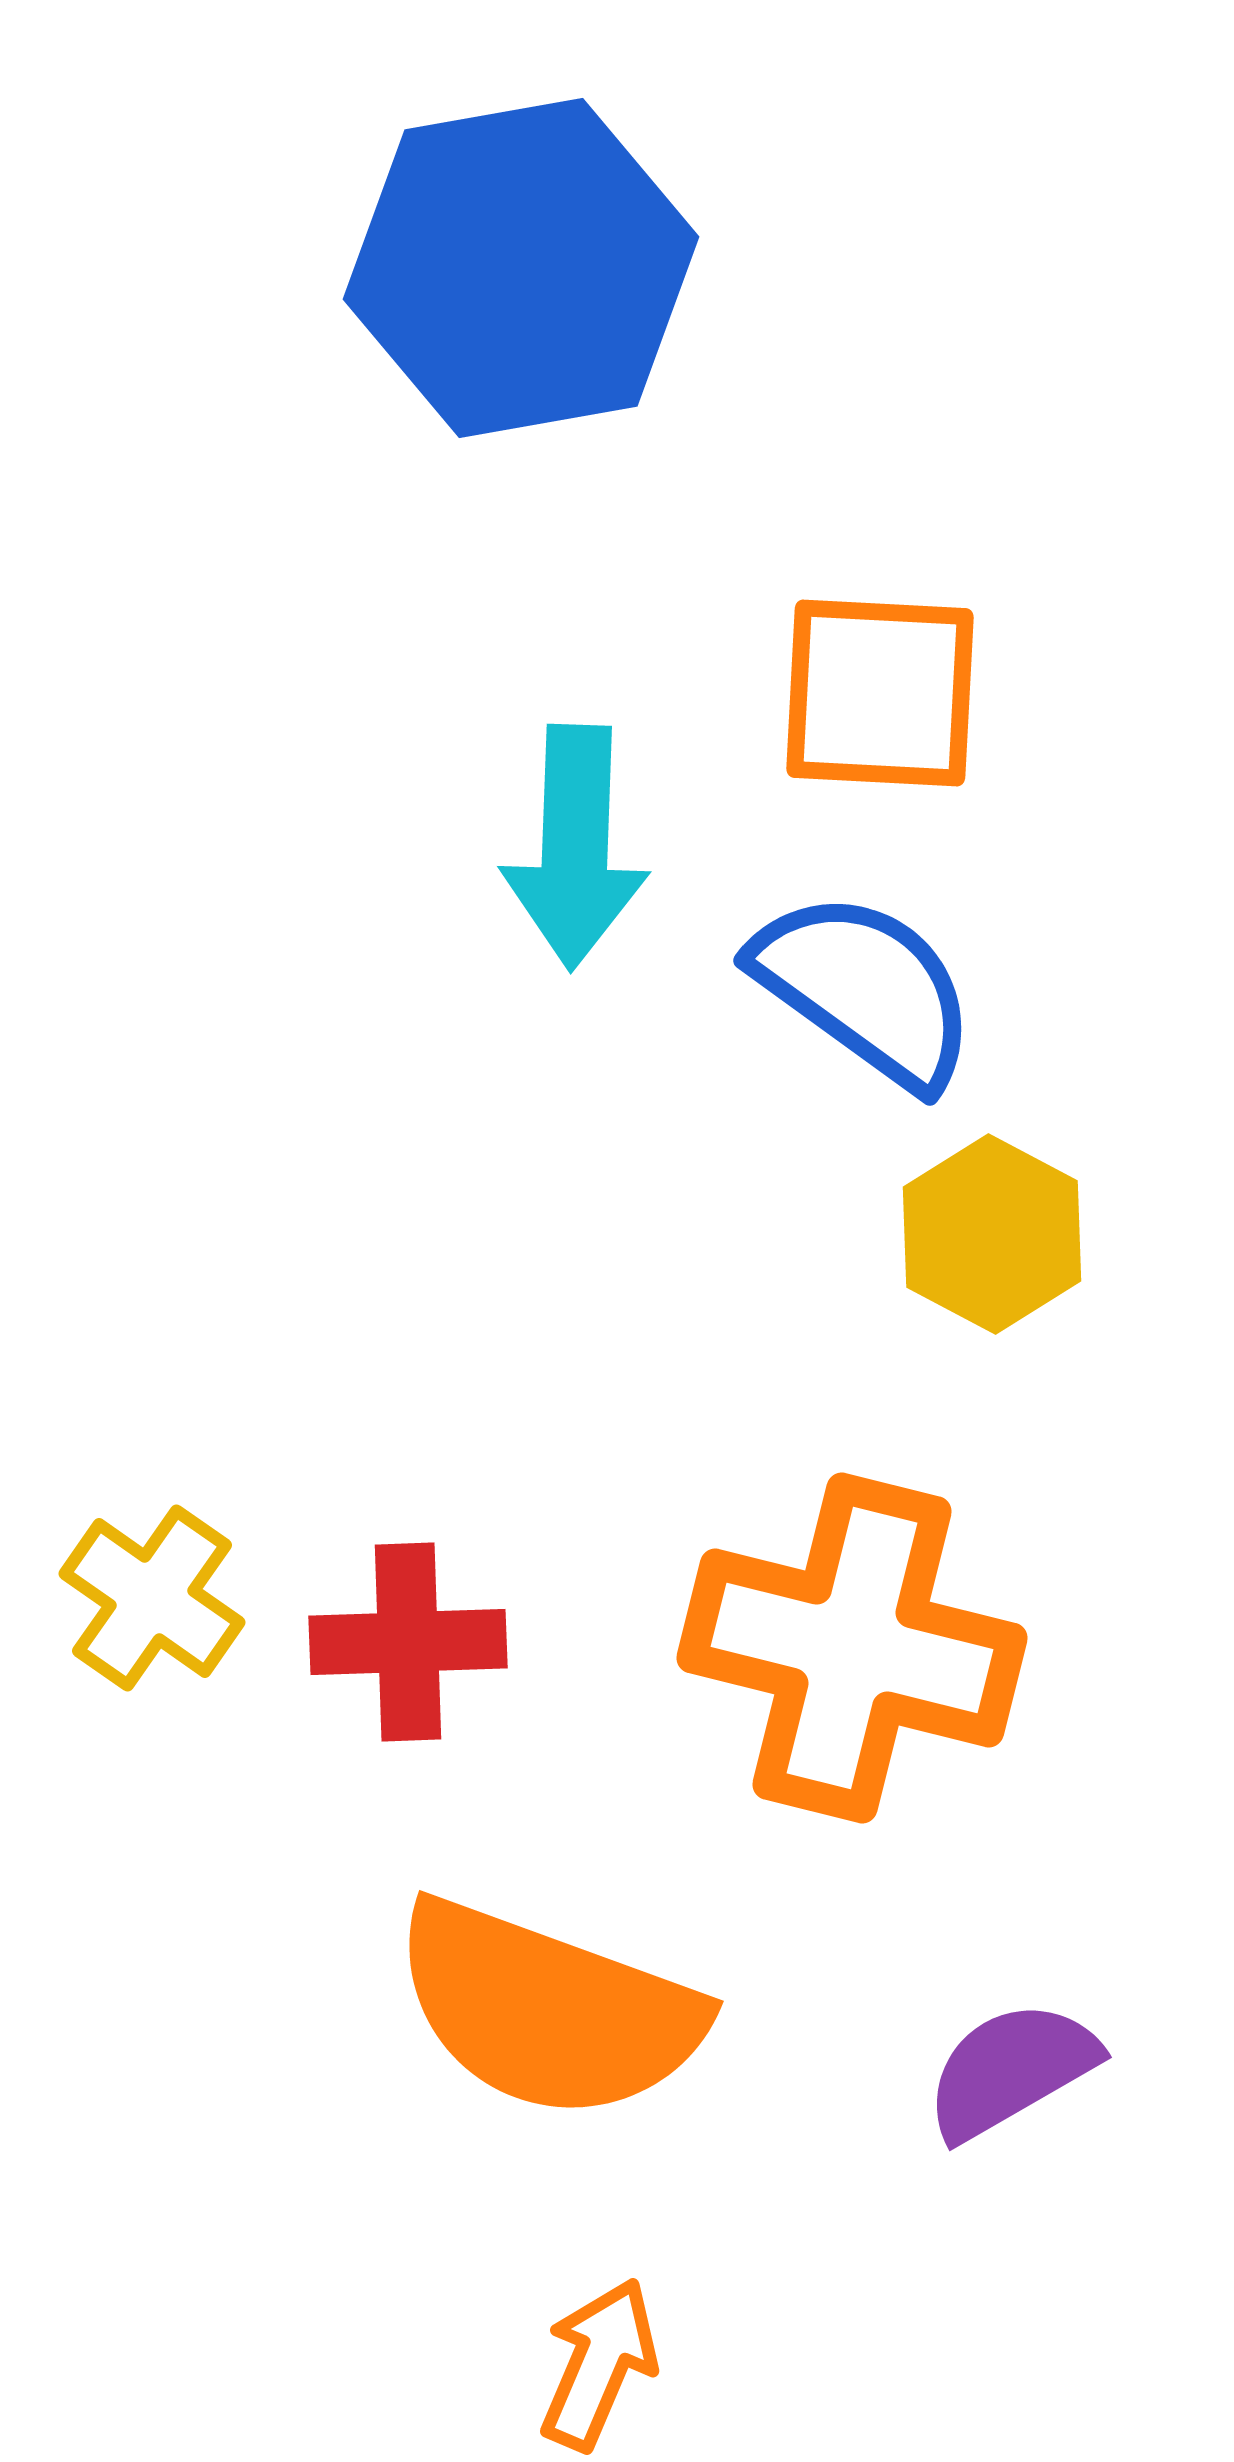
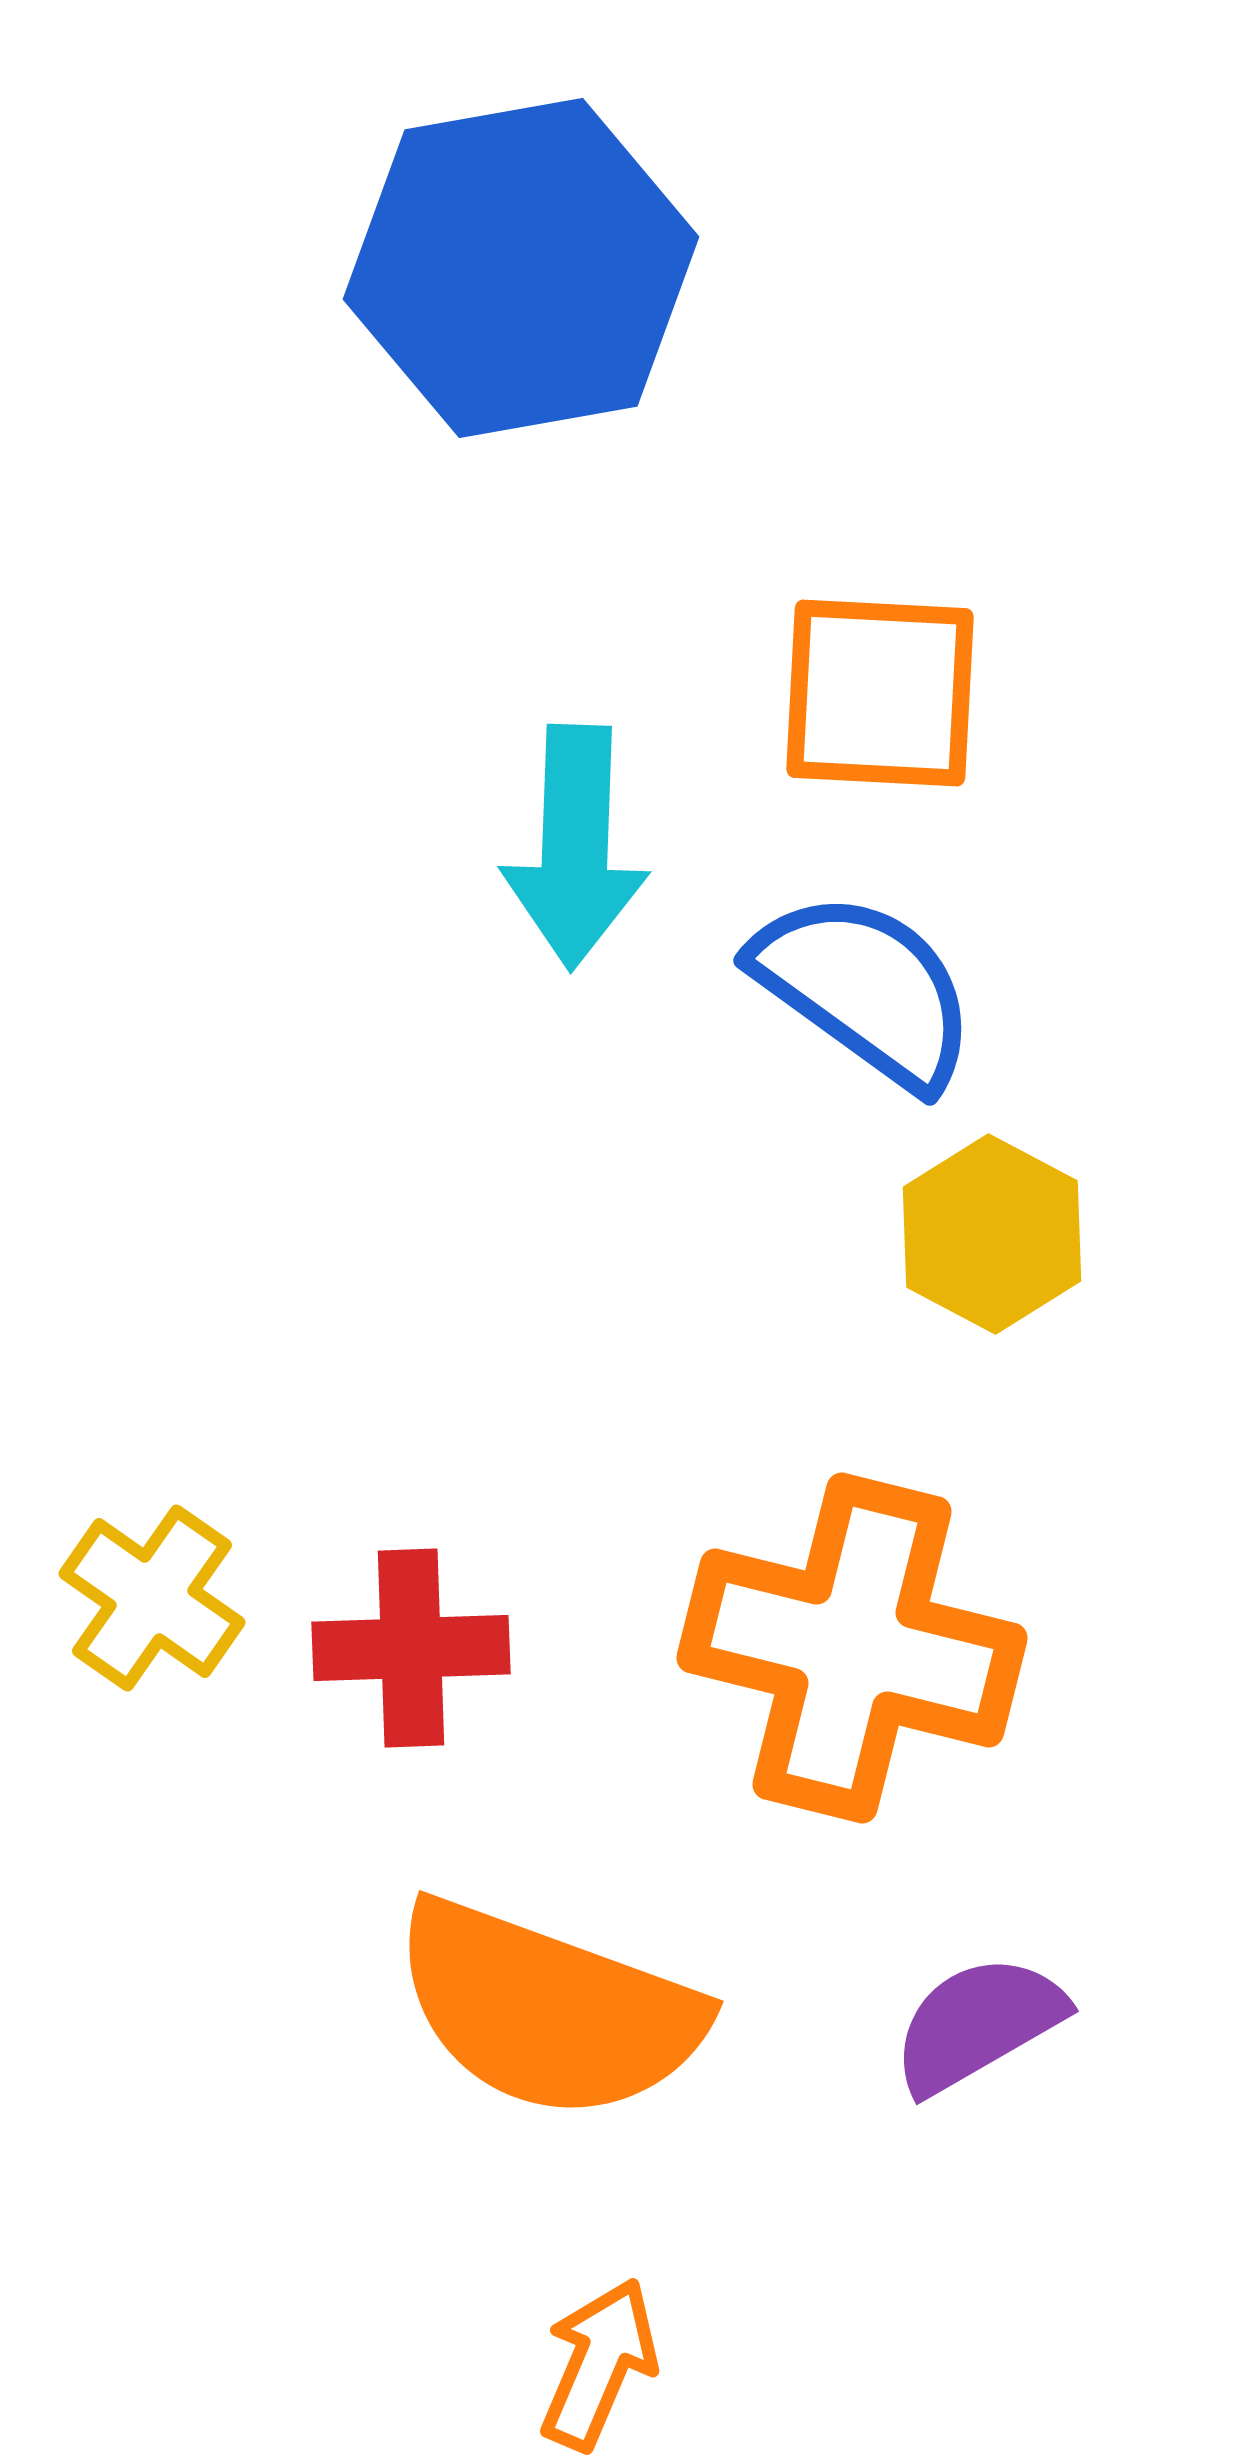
red cross: moved 3 px right, 6 px down
purple semicircle: moved 33 px left, 46 px up
